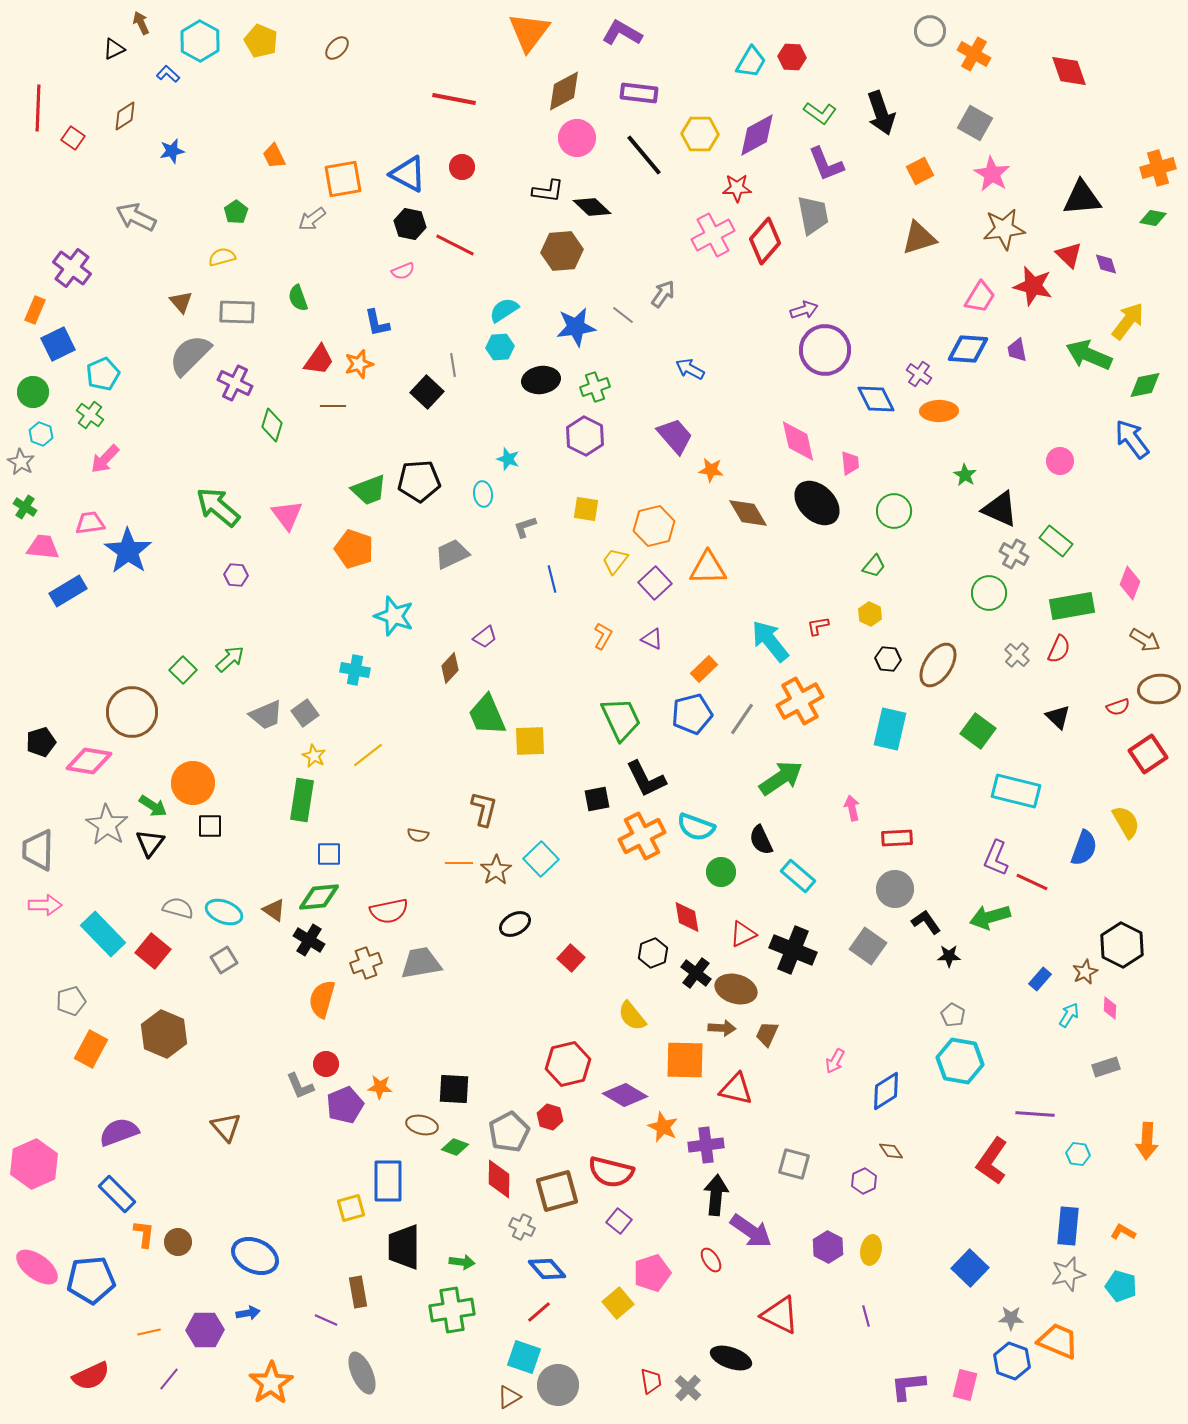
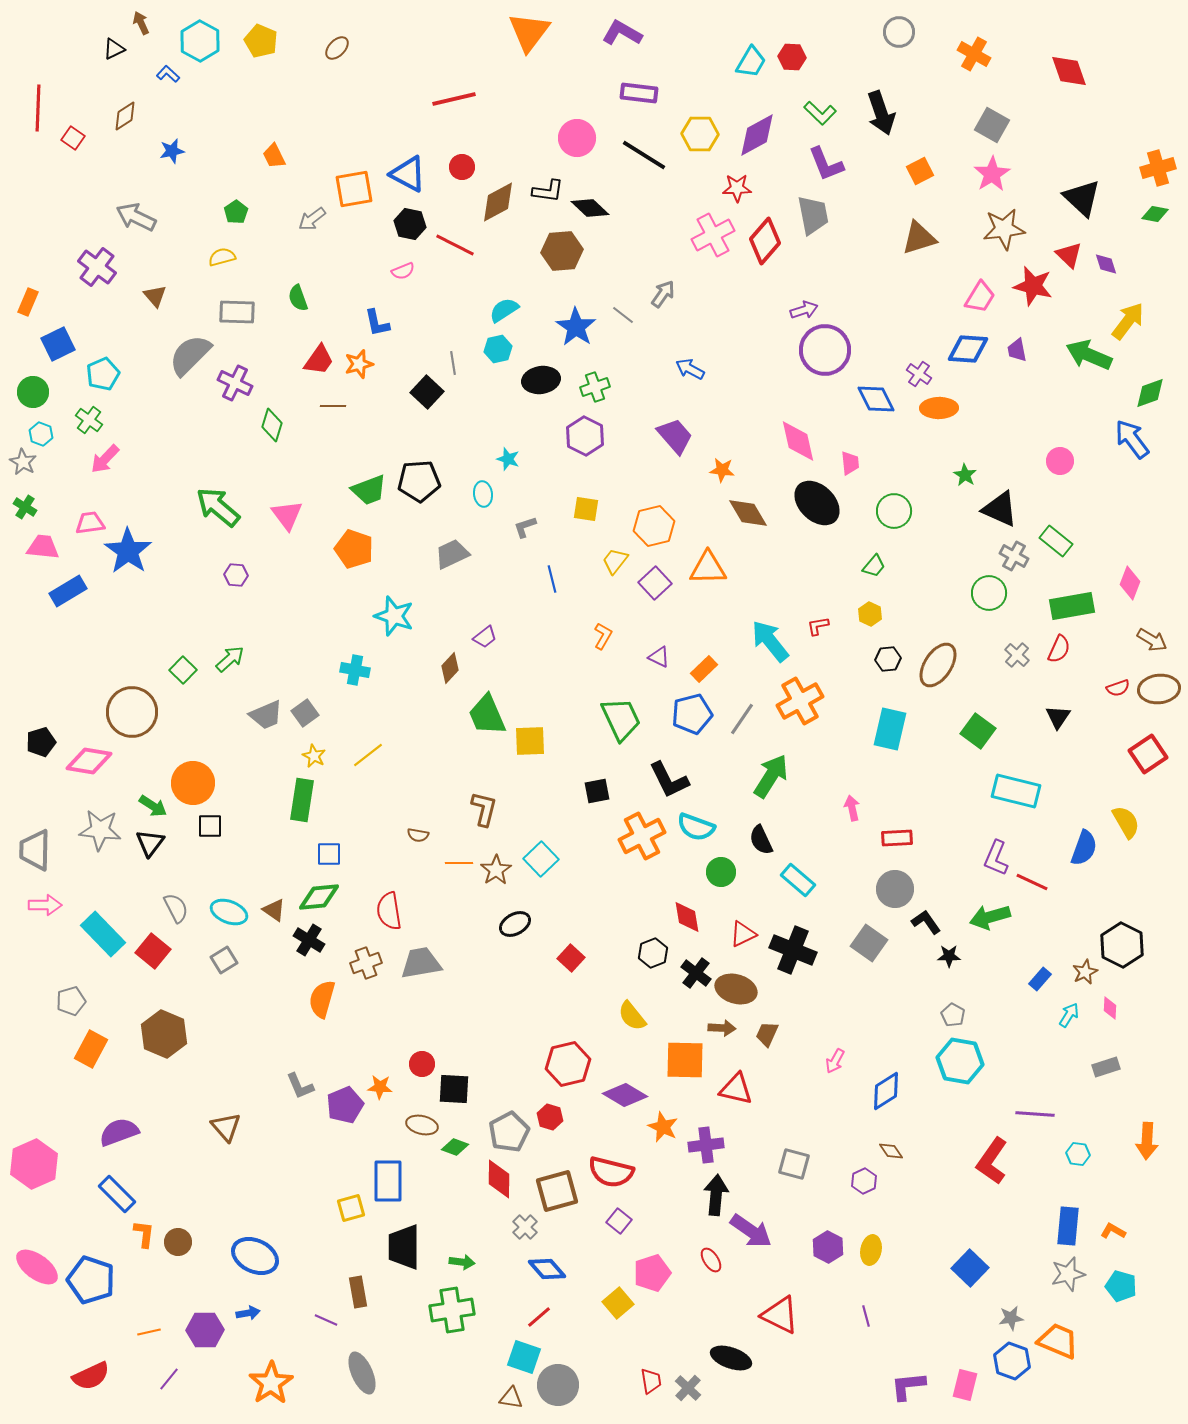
gray circle at (930, 31): moved 31 px left, 1 px down
brown diamond at (564, 91): moved 66 px left, 111 px down
red line at (454, 99): rotated 24 degrees counterclockwise
green L-shape at (820, 113): rotated 8 degrees clockwise
gray square at (975, 123): moved 17 px right, 2 px down
black line at (644, 155): rotated 18 degrees counterclockwise
pink star at (992, 174): rotated 9 degrees clockwise
orange square at (343, 179): moved 11 px right, 10 px down
black triangle at (1082, 198): rotated 48 degrees clockwise
black diamond at (592, 207): moved 2 px left, 1 px down
green diamond at (1153, 218): moved 2 px right, 4 px up
purple cross at (72, 268): moved 25 px right, 1 px up
brown triangle at (181, 302): moved 26 px left, 6 px up
orange rectangle at (35, 310): moved 7 px left, 8 px up
blue star at (576, 327): rotated 30 degrees counterclockwise
cyan hexagon at (500, 347): moved 2 px left, 2 px down; rotated 8 degrees counterclockwise
gray line at (453, 365): moved 2 px up
green diamond at (1145, 385): moved 5 px right, 8 px down; rotated 8 degrees counterclockwise
orange ellipse at (939, 411): moved 3 px up
green cross at (90, 415): moved 1 px left, 5 px down
gray star at (21, 462): moved 2 px right
orange star at (711, 470): moved 11 px right
gray cross at (1014, 554): moved 2 px down
purple triangle at (652, 639): moved 7 px right, 18 px down
brown arrow at (1145, 640): moved 7 px right
black hexagon at (888, 659): rotated 10 degrees counterclockwise
red semicircle at (1118, 707): moved 19 px up
black triangle at (1058, 717): rotated 20 degrees clockwise
green arrow at (781, 778): moved 10 px left, 2 px up; rotated 24 degrees counterclockwise
black L-shape at (646, 779): moved 23 px right, 1 px down
black square at (597, 799): moved 8 px up
gray star at (107, 825): moved 7 px left, 5 px down; rotated 27 degrees counterclockwise
gray trapezoid at (38, 850): moved 3 px left
cyan rectangle at (798, 876): moved 4 px down
gray semicircle at (178, 908): moved 2 px left; rotated 48 degrees clockwise
red semicircle at (389, 911): rotated 93 degrees clockwise
cyan ellipse at (224, 912): moved 5 px right
gray square at (868, 946): moved 1 px right, 3 px up
red circle at (326, 1064): moved 96 px right
gray cross at (522, 1227): moved 3 px right; rotated 20 degrees clockwise
orange L-shape at (1123, 1232): moved 10 px left, 1 px up
blue pentagon at (91, 1280): rotated 24 degrees clockwise
red line at (539, 1312): moved 5 px down
gray star at (1011, 1318): rotated 10 degrees counterclockwise
brown triangle at (509, 1397): moved 2 px right, 1 px down; rotated 40 degrees clockwise
